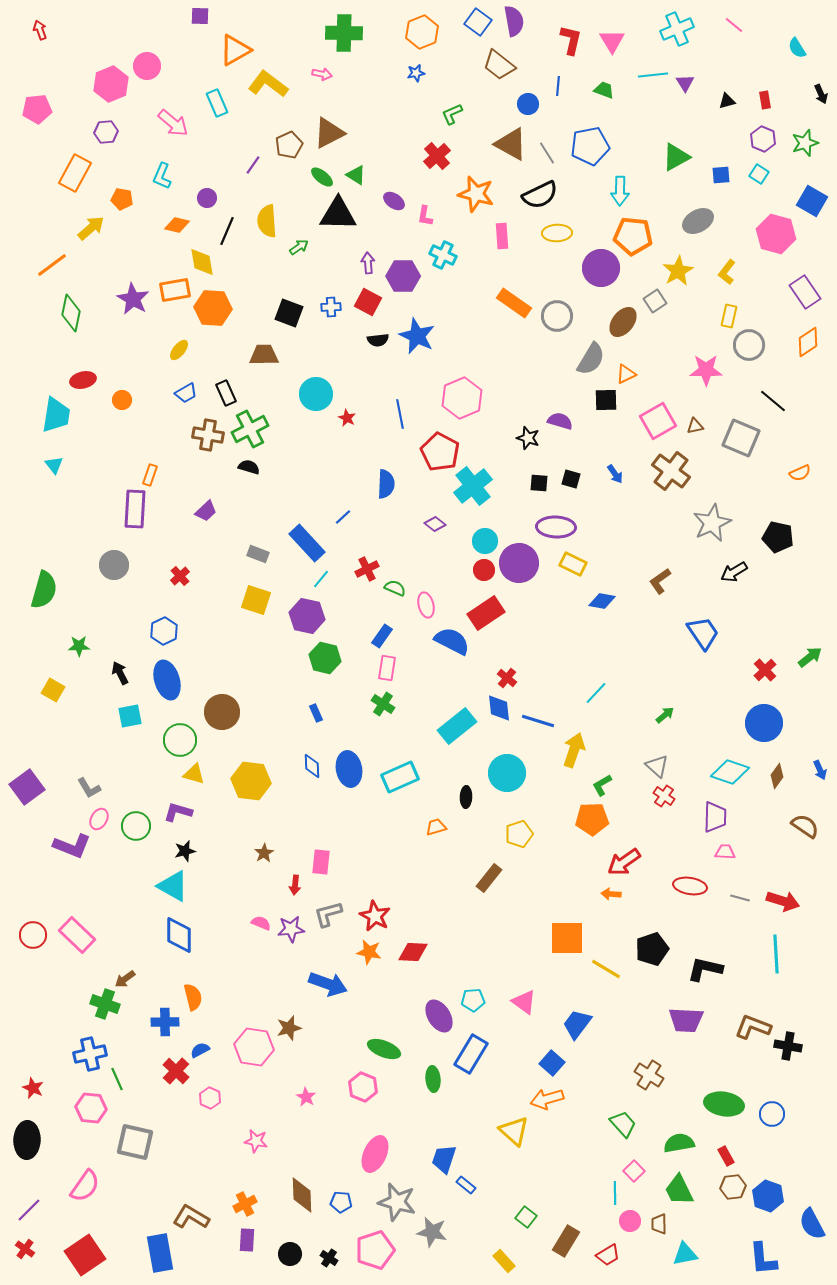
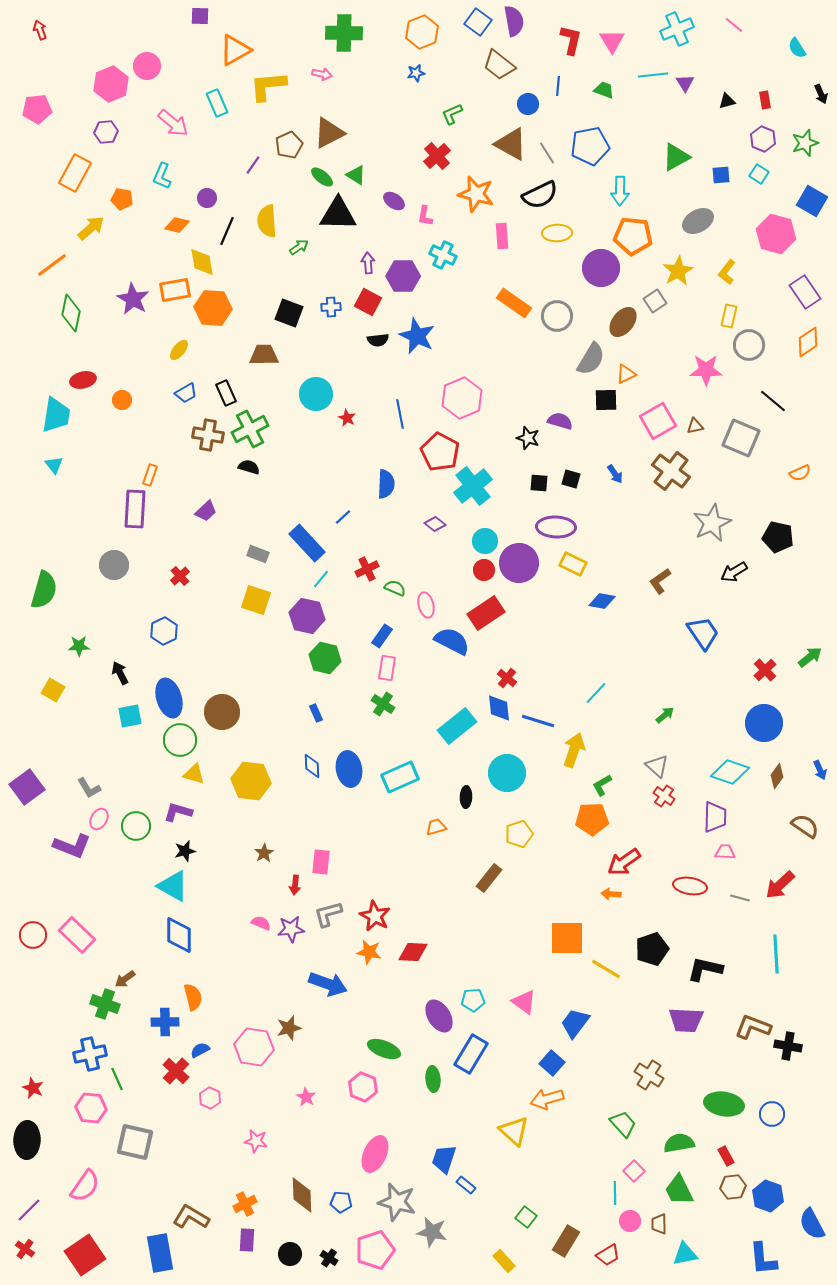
yellow L-shape at (268, 84): moved 2 px down; rotated 42 degrees counterclockwise
blue ellipse at (167, 680): moved 2 px right, 18 px down
red arrow at (783, 901): moved 3 px left, 16 px up; rotated 120 degrees clockwise
blue trapezoid at (577, 1024): moved 2 px left, 1 px up
